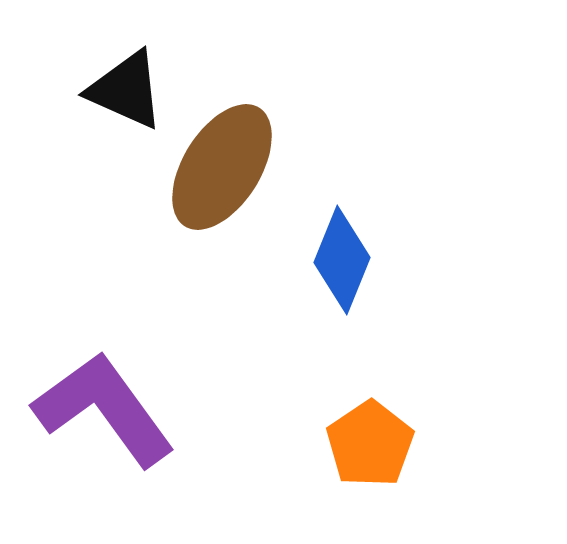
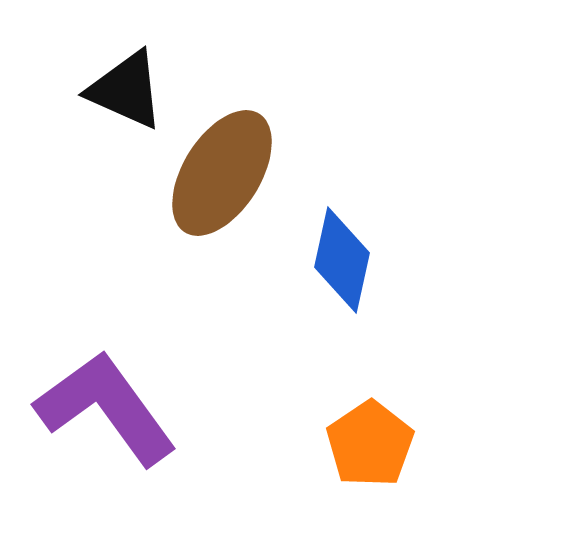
brown ellipse: moved 6 px down
blue diamond: rotated 10 degrees counterclockwise
purple L-shape: moved 2 px right, 1 px up
